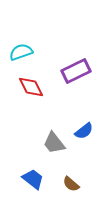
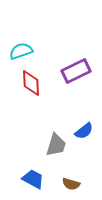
cyan semicircle: moved 1 px up
red diamond: moved 4 px up; rotated 24 degrees clockwise
gray trapezoid: moved 2 px right, 2 px down; rotated 125 degrees counterclockwise
blue trapezoid: rotated 10 degrees counterclockwise
brown semicircle: rotated 24 degrees counterclockwise
